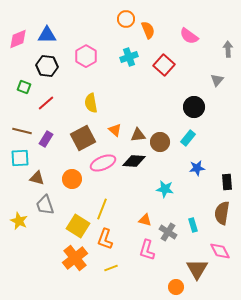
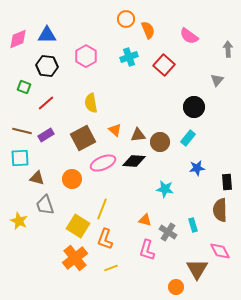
purple rectangle at (46, 139): moved 4 px up; rotated 28 degrees clockwise
brown semicircle at (222, 213): moved 2 px left, 3 px up; rotated 10 degrees counterclockwise
